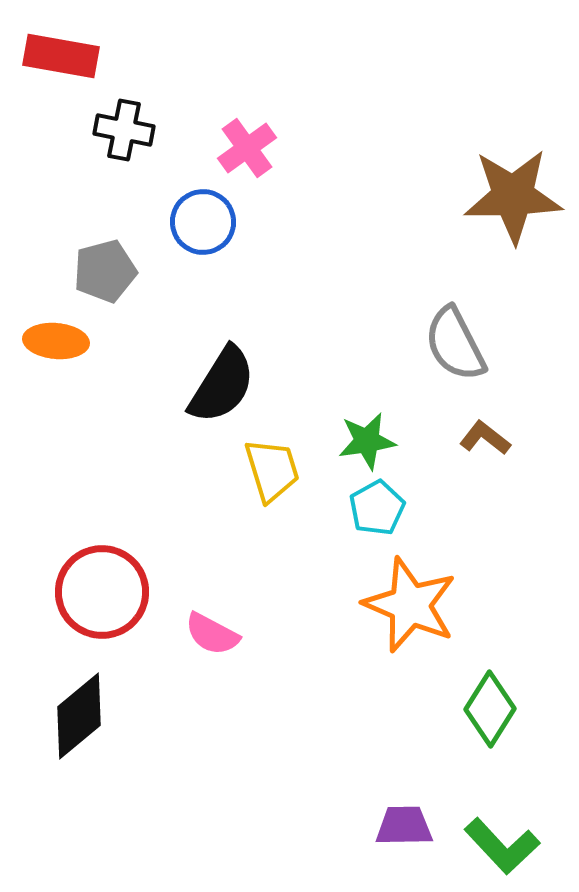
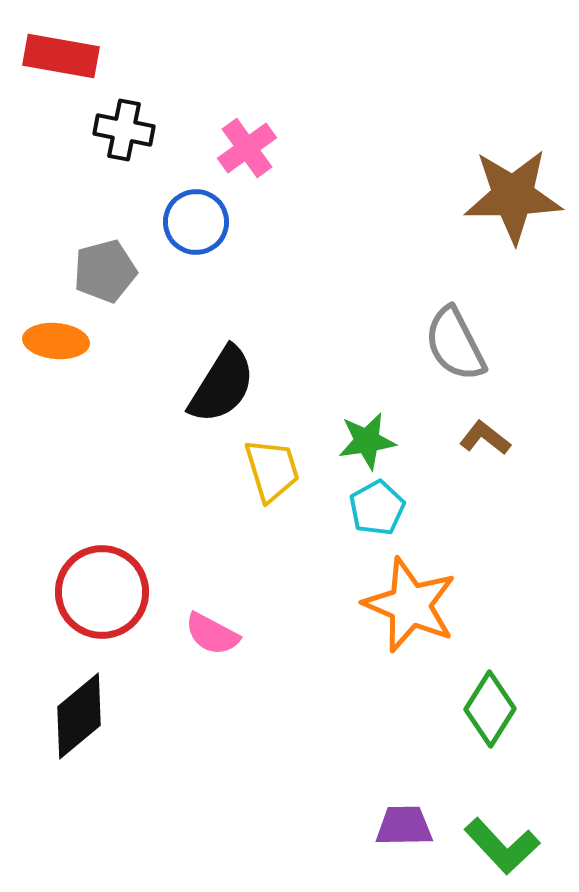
blue circle: moved 7 px left
